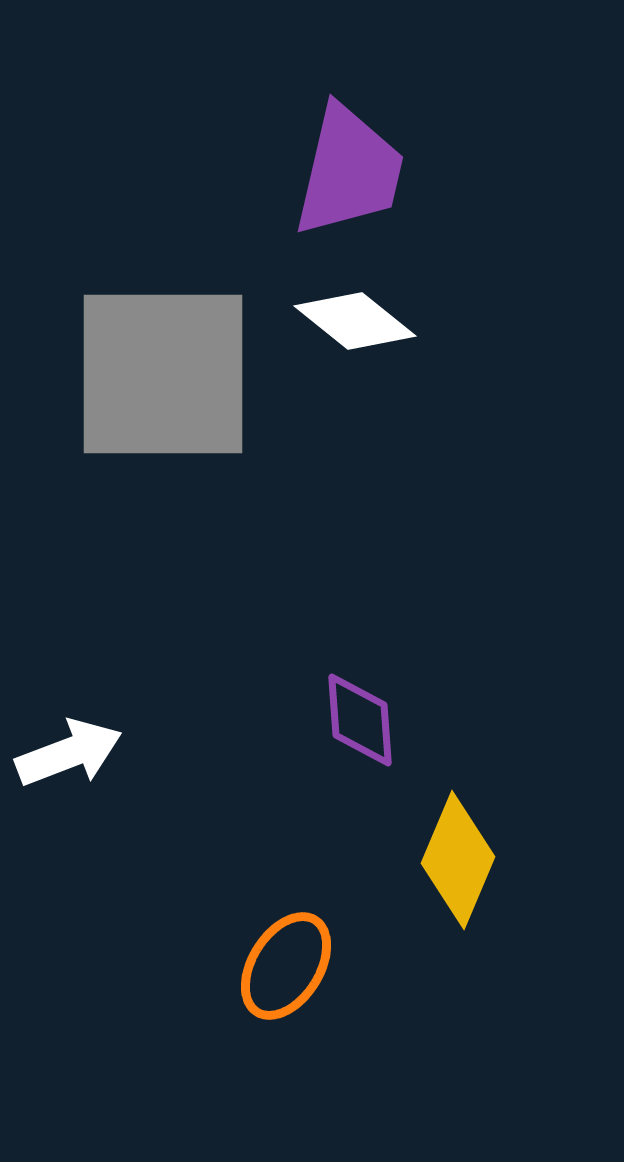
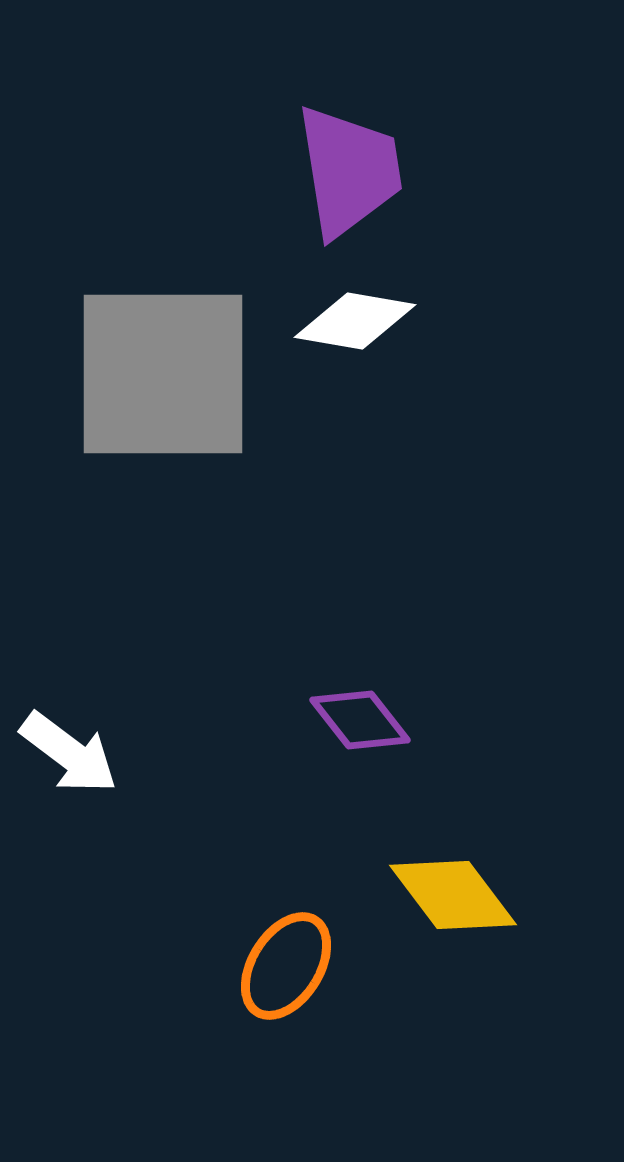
purple trapezoid: rotated 22 degrees counterclockwise
white diamond: rotated 29 degrees counterclockwise
purple diamond: rotated 34 degrees counterclockwise
white arrow: rotated 58 degrees clockwise
yellow diamond: moved 5 px left, 35 px down; rotated 60 degrees counterclockwise
